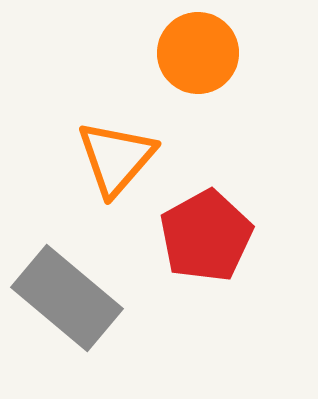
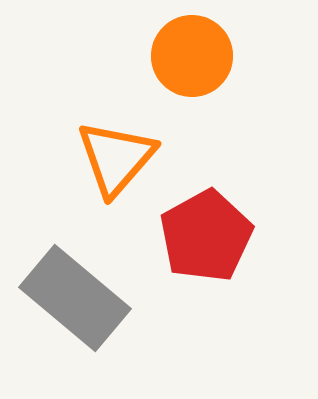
orange circle: moved 6 px left, 3 px down
gray rectangle: moved 8 px right
